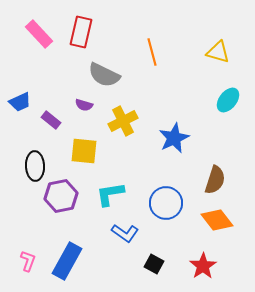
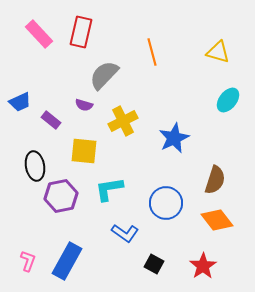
gray semicircle: rotated 108 degrees clockwise
black ellipse: rotated 8 degrees counterclockwise
cyan L-shape: moved 1 px left, 5 px up
